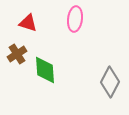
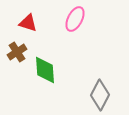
pink ellipse: rotated 20 degrees clockwise
brown cross: moved 2 px up
gray diamond: moved 10 px left, 13 px down
